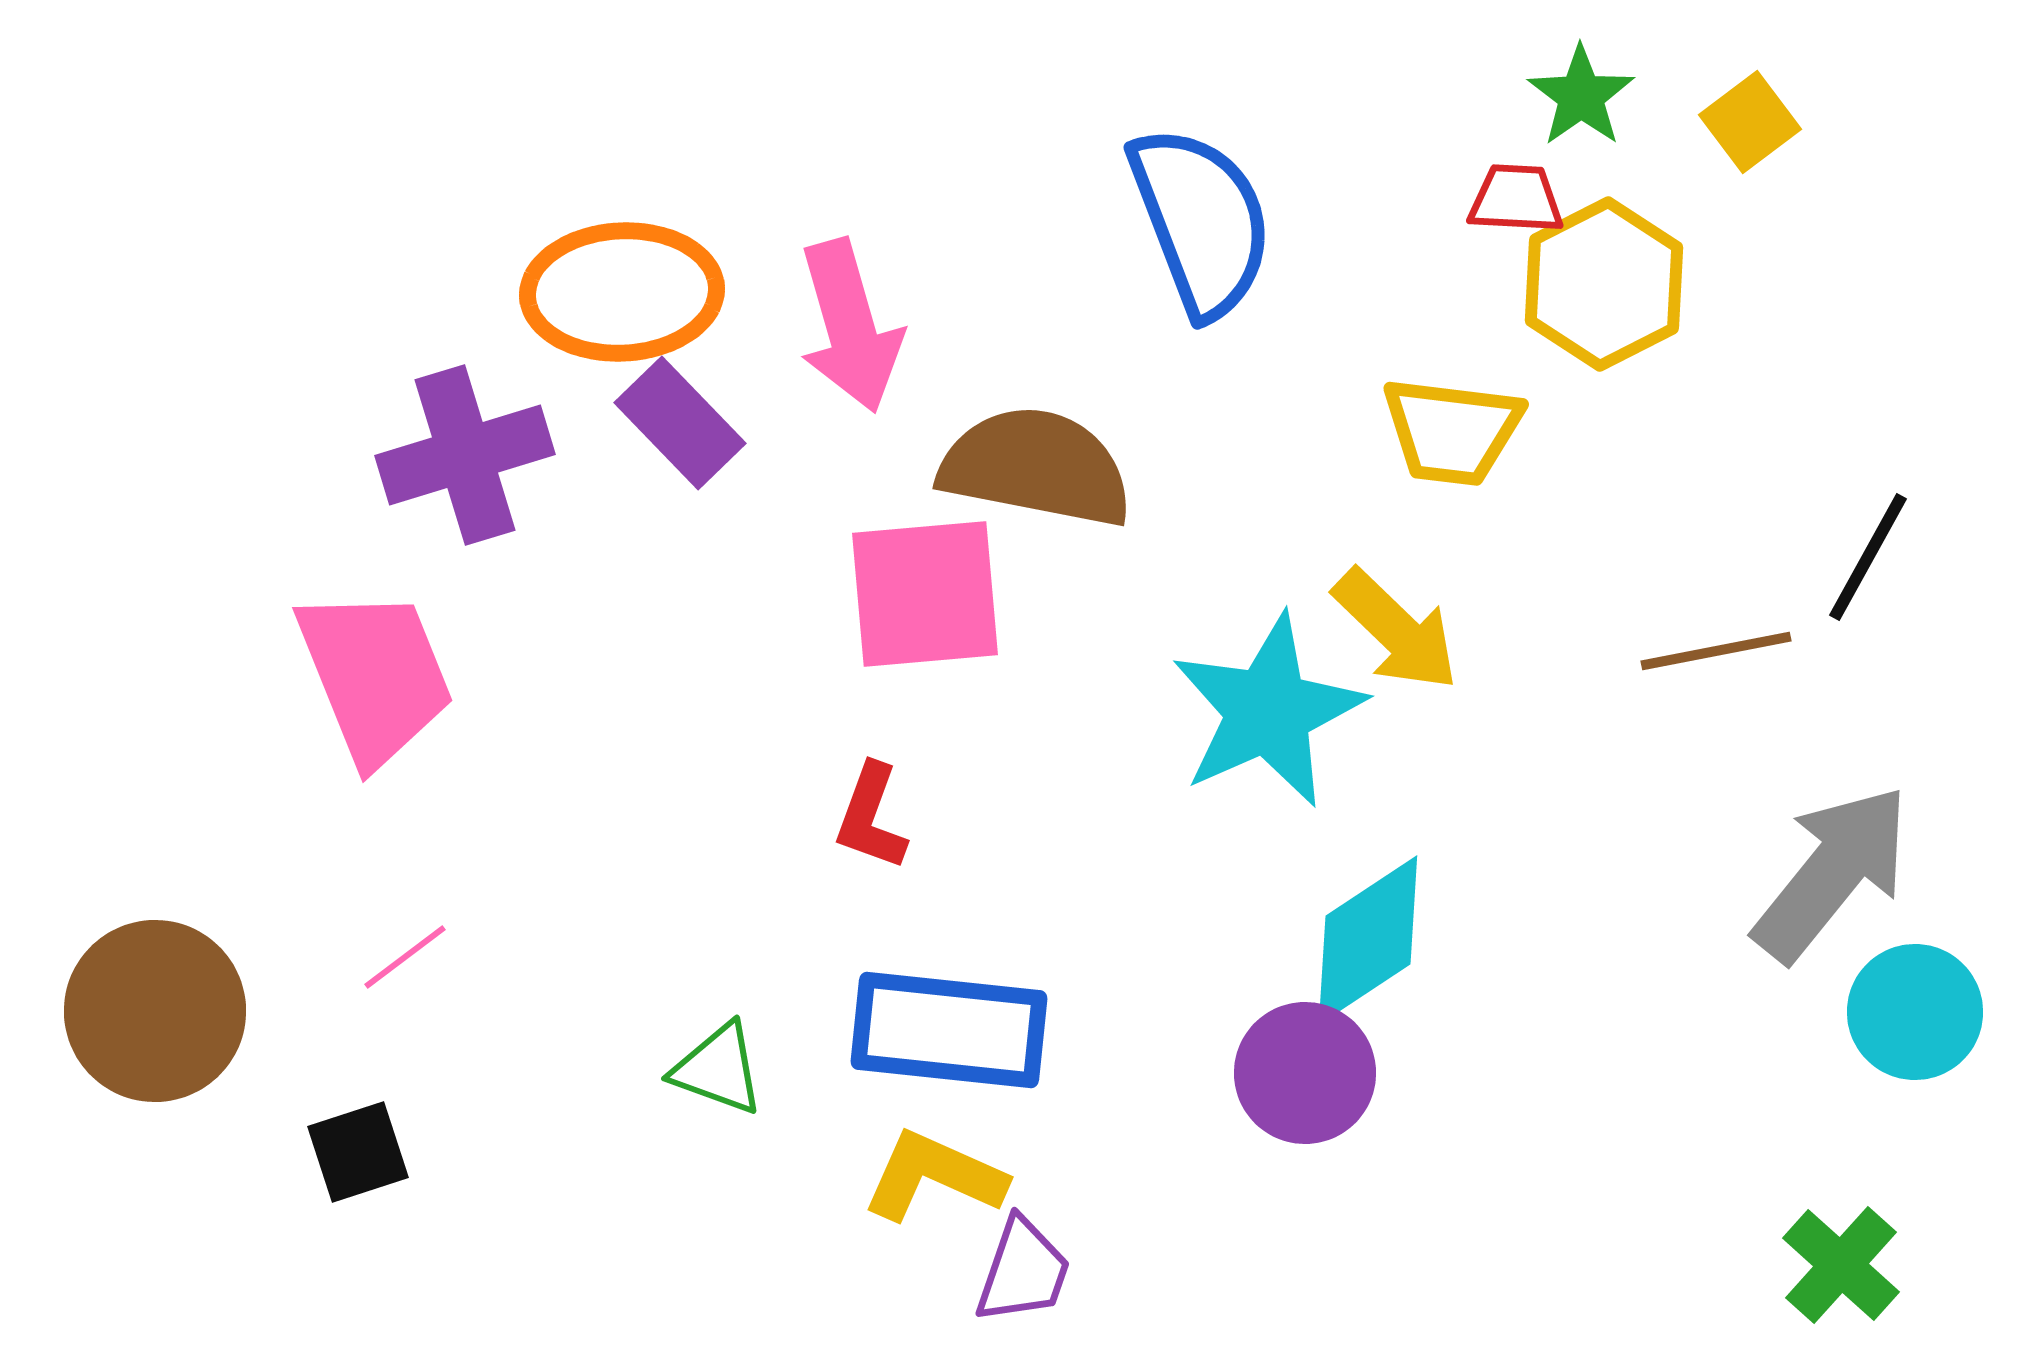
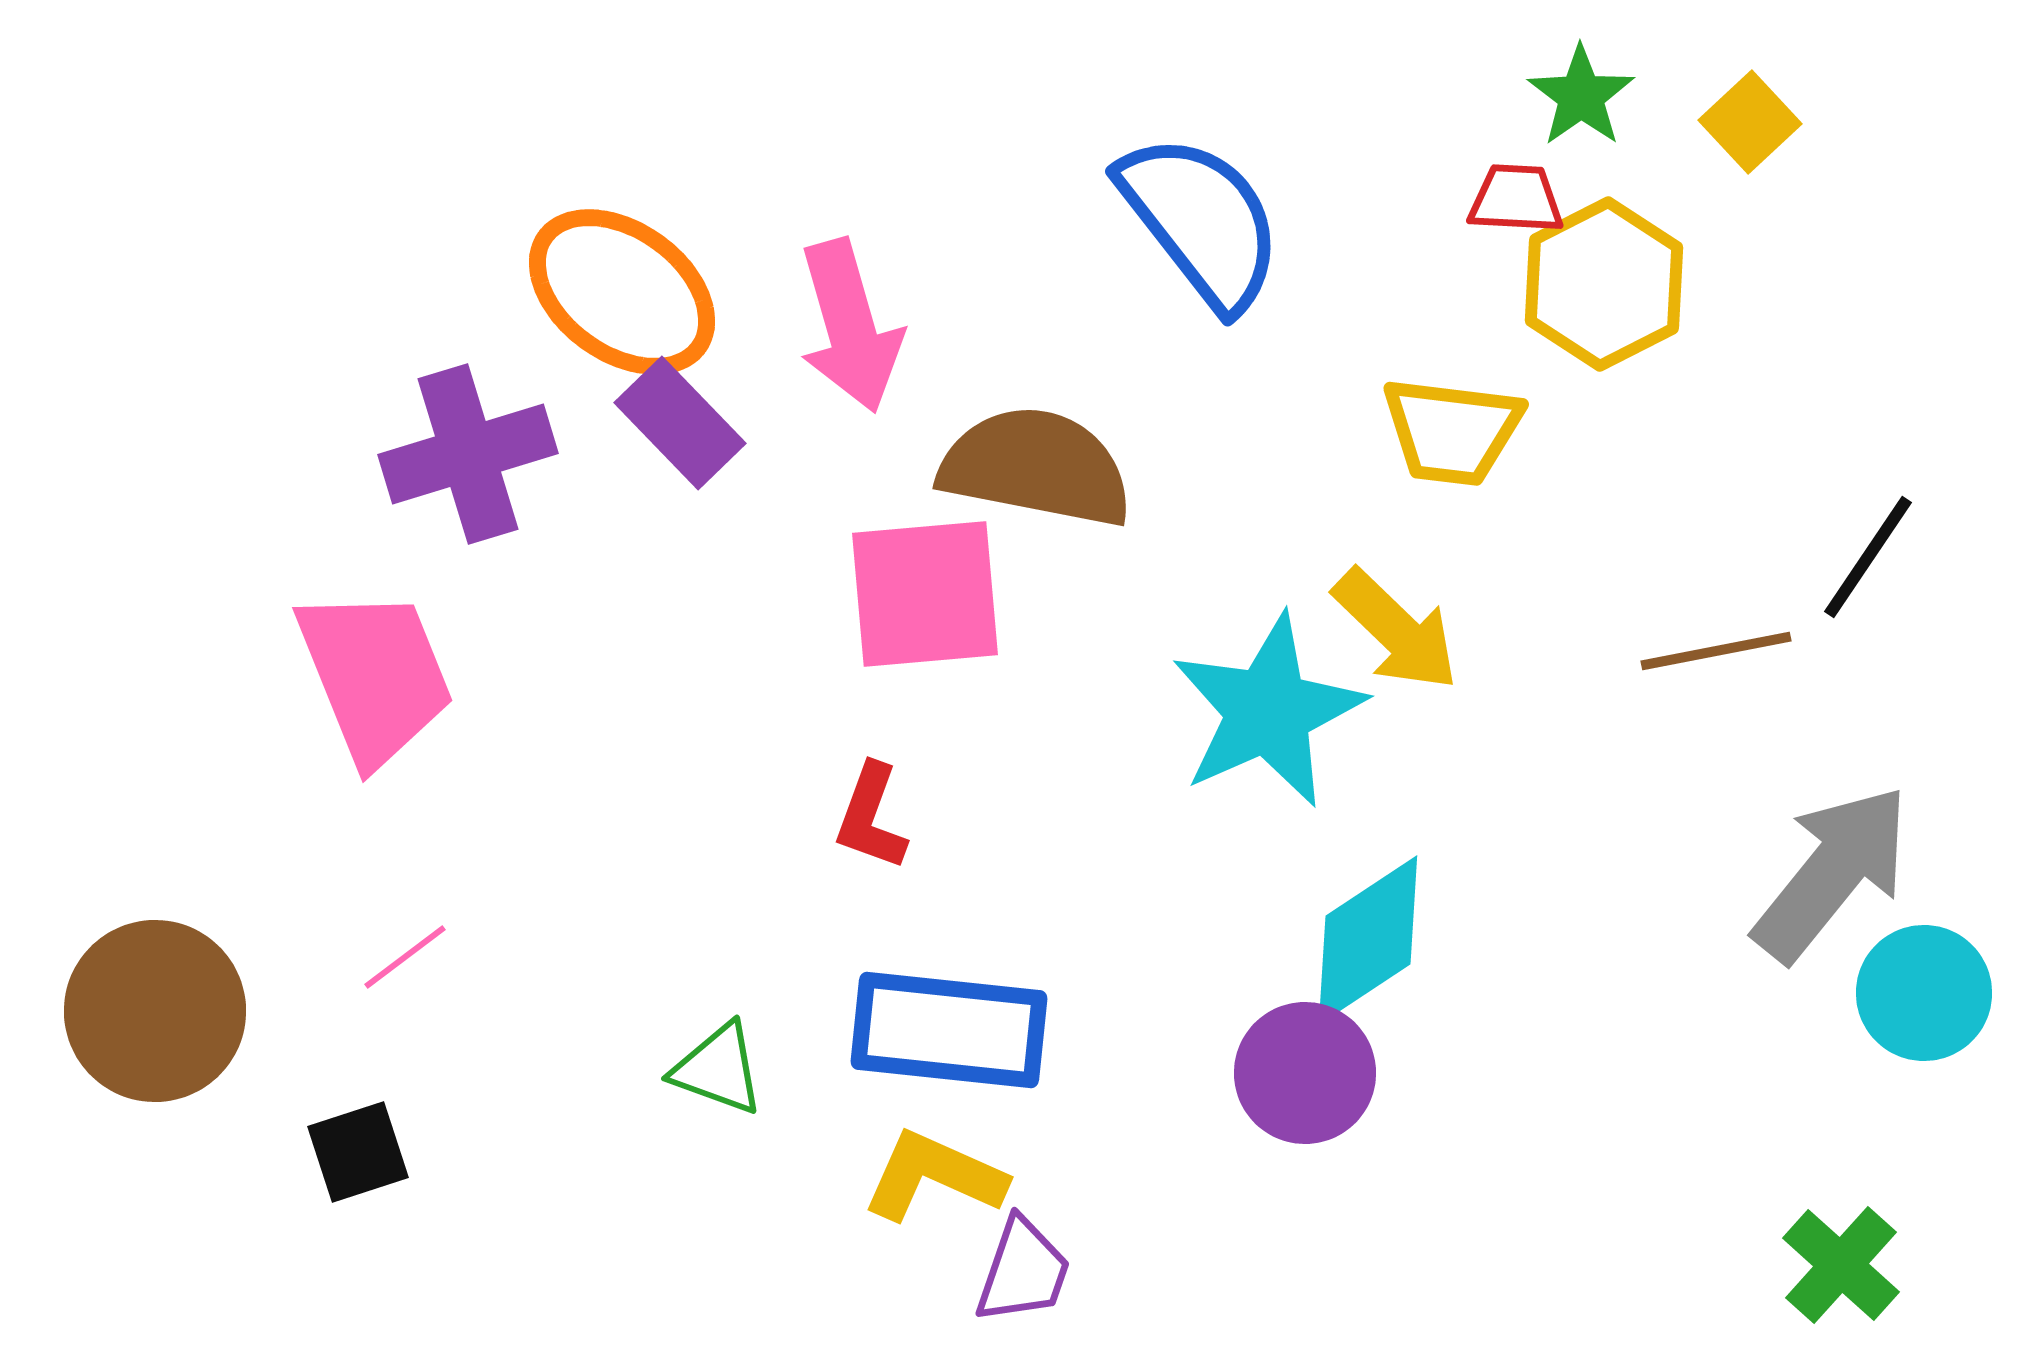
yellow square: rotated 6 degrees counterclockwise
blue semicircle: rotated 17 degrees counterclockwise
orange ellipse: rotated 39 degrees clockwise
purple cross: moved 3 px right, 1 px up
black line: rotated 5 degrees clockwise
cyan circle: moved 9 px right, 19 px up
